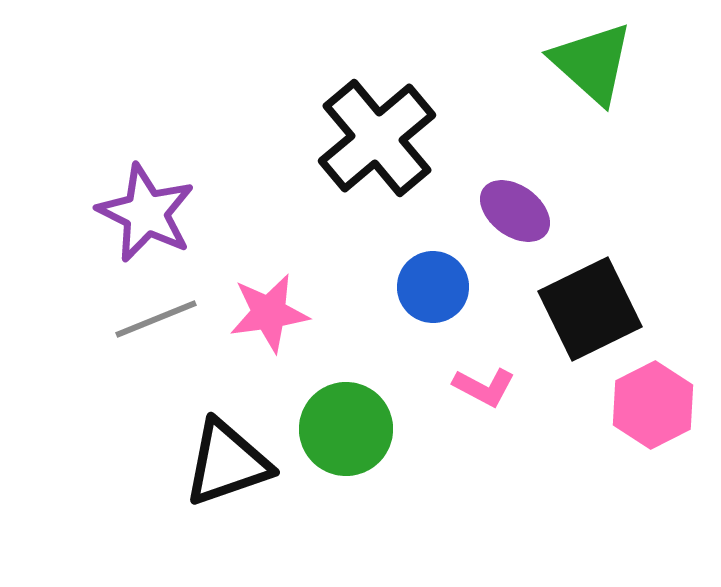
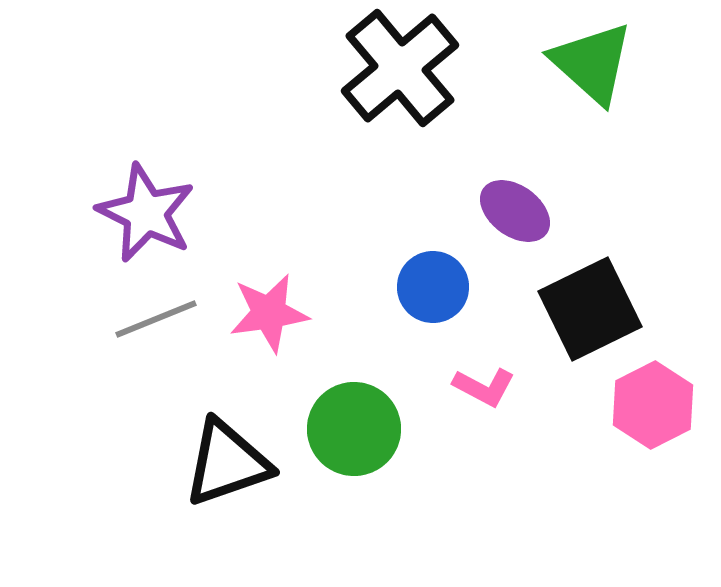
black cross: moved 23 px right, 70 px up
green circle: moved 8 px right
